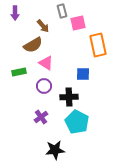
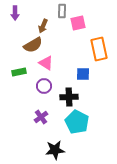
gray rectangle: rotated 16 degrees clockwise
brown arrow: rotated 64 degrees clockwise
orange rectangle: moved 1 px right, 4 px down
